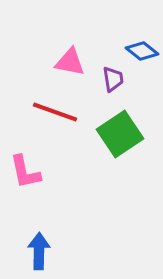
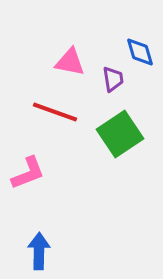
blue diamond: moved 2 px left, 1 px down; rotated 36 degrees clockwise
pink L-shape: moved 3 px right, 1 px down; rotated 99 degrees counterclockwise
